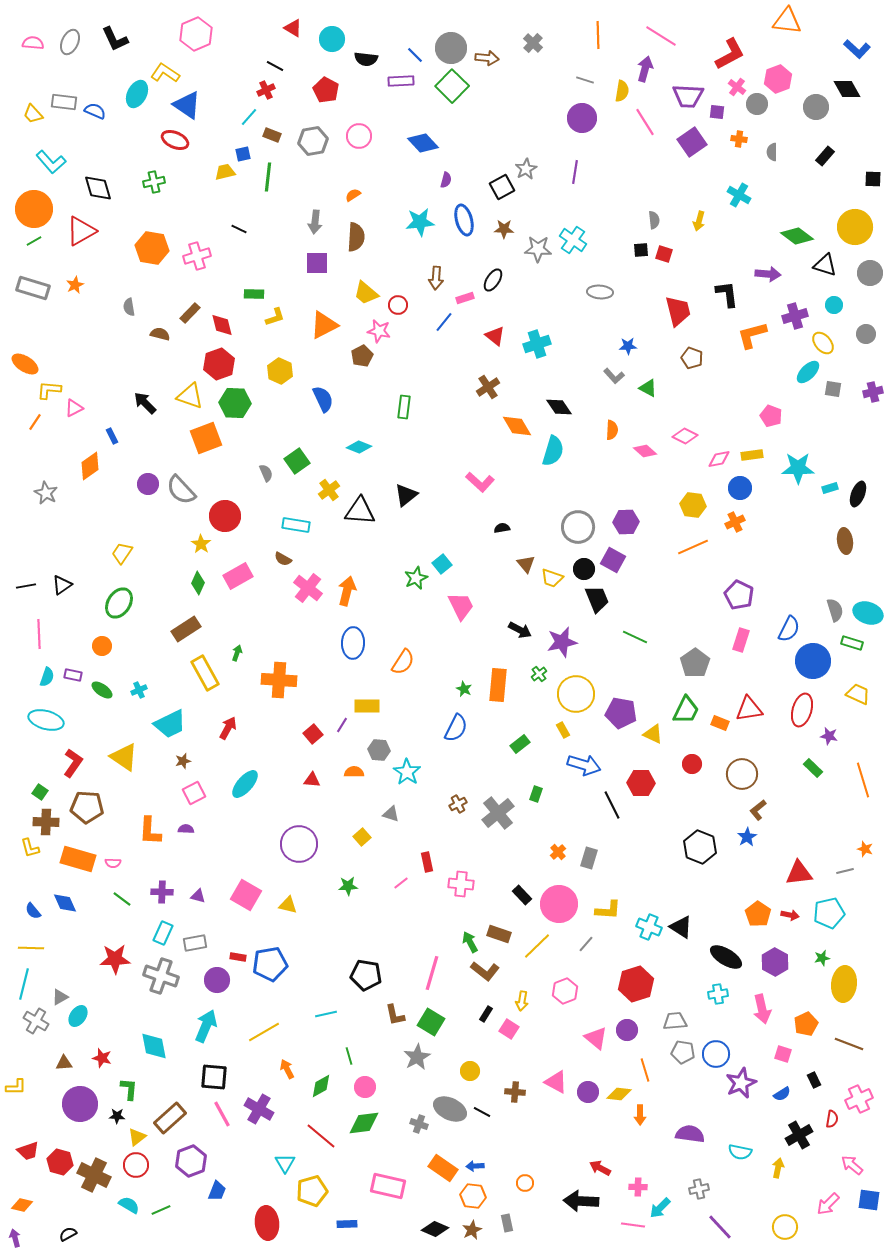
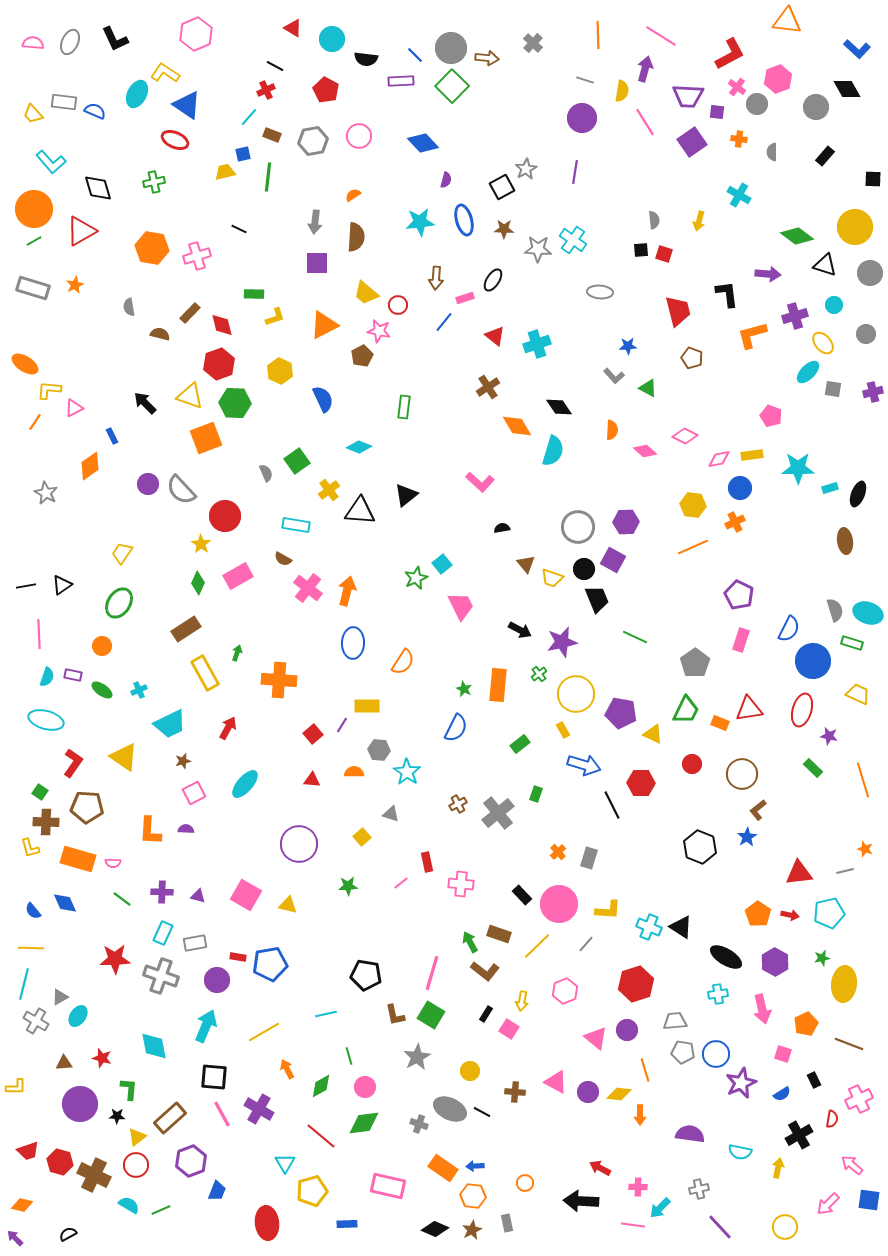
green square at (431, 1022): moved 7 px up
purple arrow at (15, 1238): rotated 30 degrees counterclockwise
